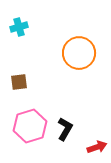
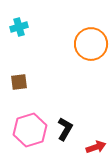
orange circle: moved 12 px right, 9 px up
pink hexagon: moved 4 px down
red arrow: moved 1 px left
